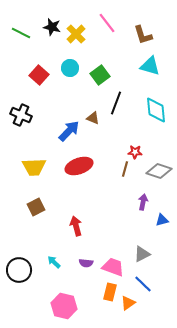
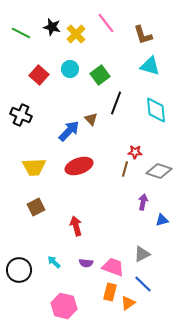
pink line: moved 1 px left
cyan circle: moved 1 px down
brown triangle: moved 2 px left, 1 px down; rotated 24 degrees clockwise
